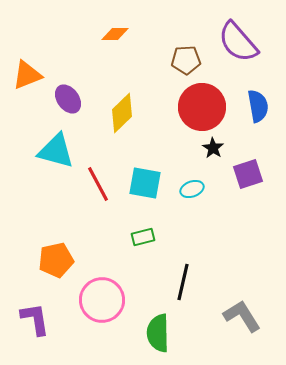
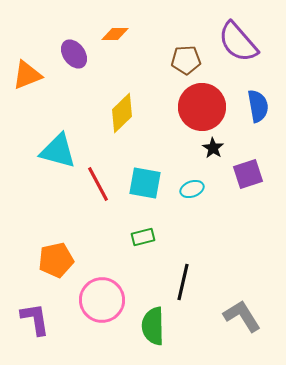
purple ellipse: moved 6 px right, 45 px up
cyan triangle: moved 2 px right
green semicircle: moved 5 px left, 7 px up
